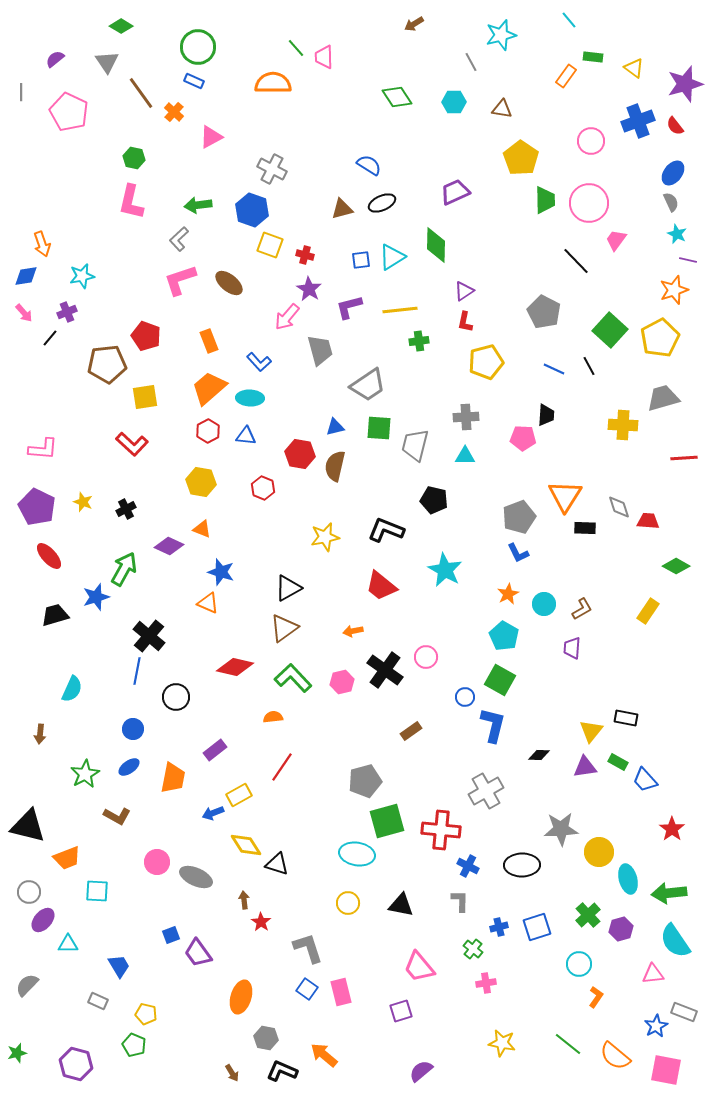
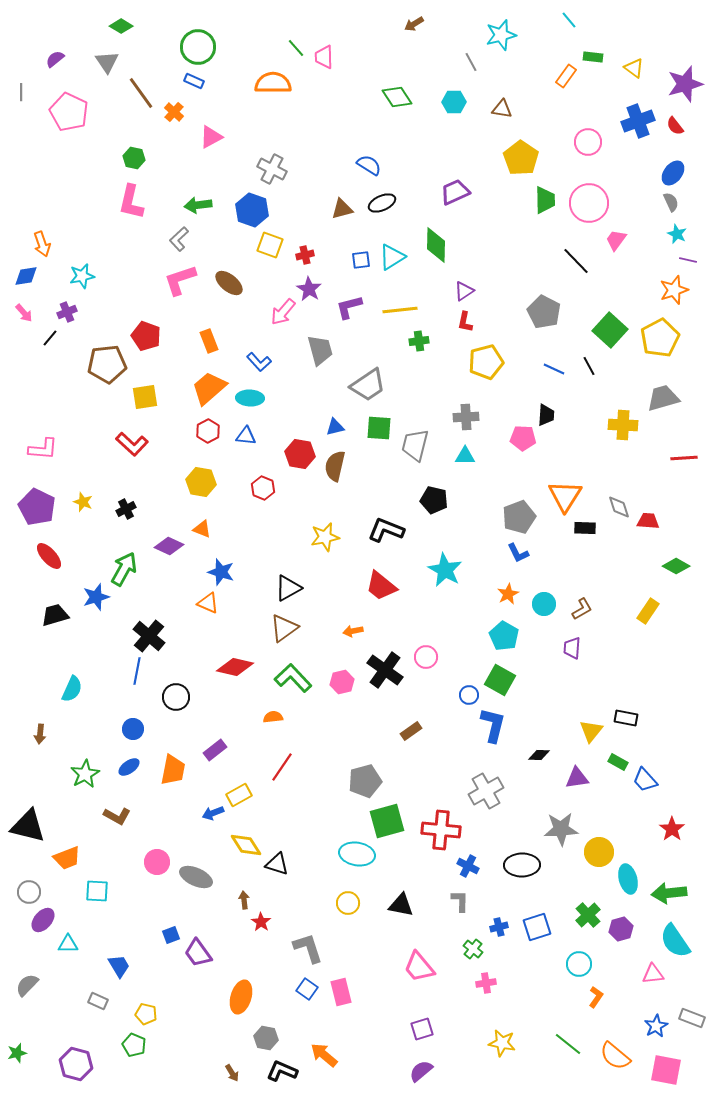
pink circle at (591, 141): moved 3 px left, 1 px down
red cross at (305, 255): rotated 30 degrees counterclockwise
pink arrow at (287, 317): moved 4 px left, 5 px up
blue circle at (465, 697): moved 4 px right, 2 px up
purple triangle at (585, 767): moved 8 px left, 11 px down
orange trapezoid at (173, 778): moved 8 px up
purple square at (401, 1011): moved 21 px right, 18 px down
gray rectangle at (684, 1012): moved 8 px right, 6 px down
